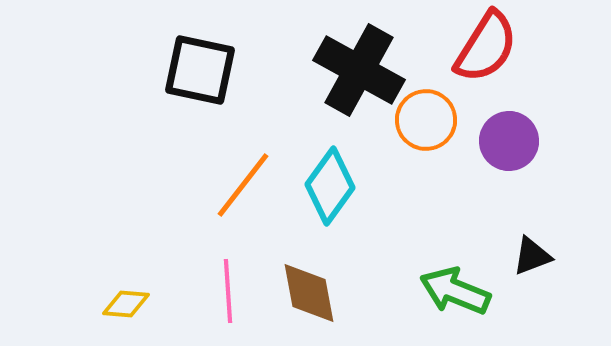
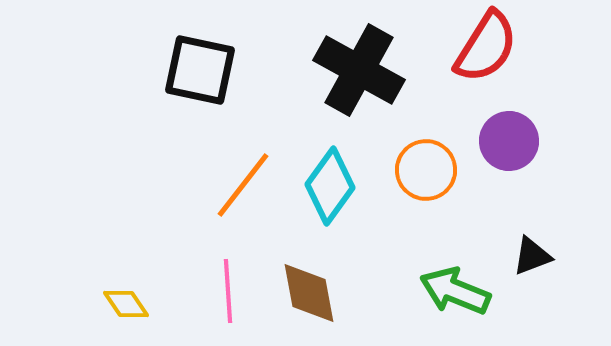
orange circle: moved 50 px down
yellow diamond: rotated 51 degrees clockwise
